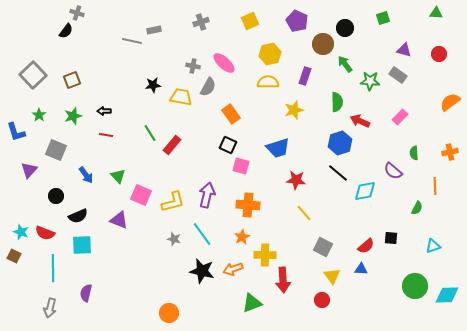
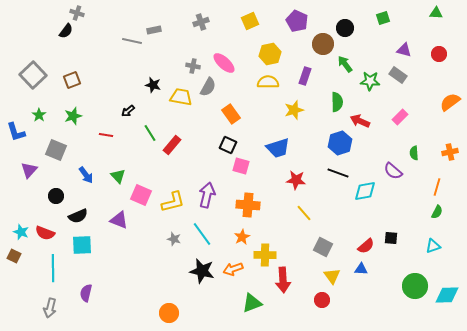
black star at (153, 85): rotated 21 degrees clockwise
black arrow at (104, 111): moved 24 px right; rotated 40 degrees counterclockwise
black line at (338, 173): rotated 20 degrees counterclockwise
orange line at (435, 186): moved 2 px right, 1 px down; rotated 18 degrees clockwise
green semicircle at (417, 208): moved 20 px right, 4 px down
